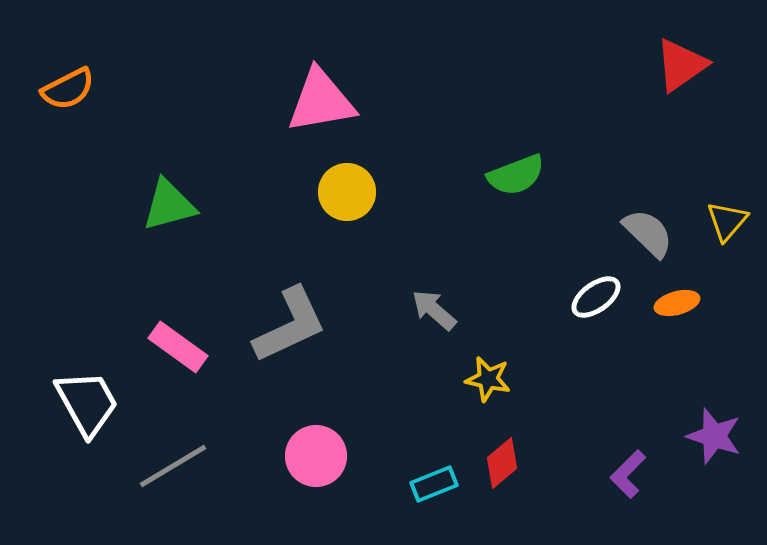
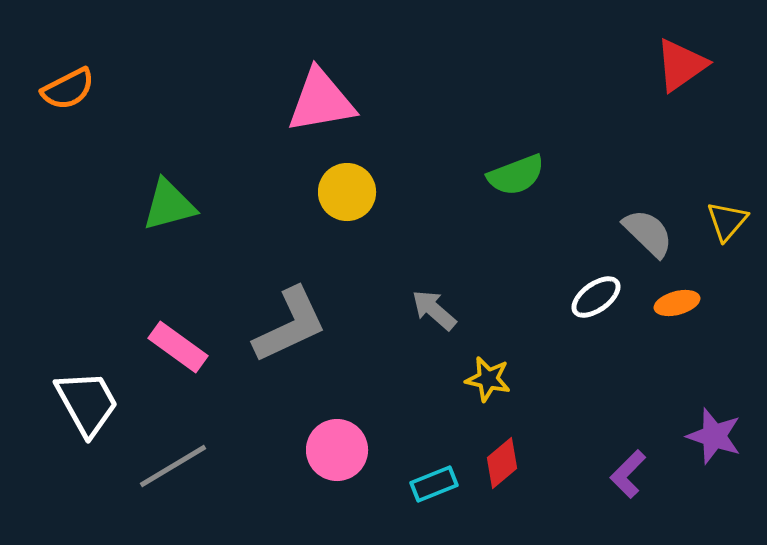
pink circle: moved 21 px right, 6 px up
